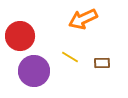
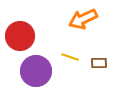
yellow line: rotated 12 degrees counterclockwise
brown rectangle: moved 3 px left
purple circle: moved 2 px right
